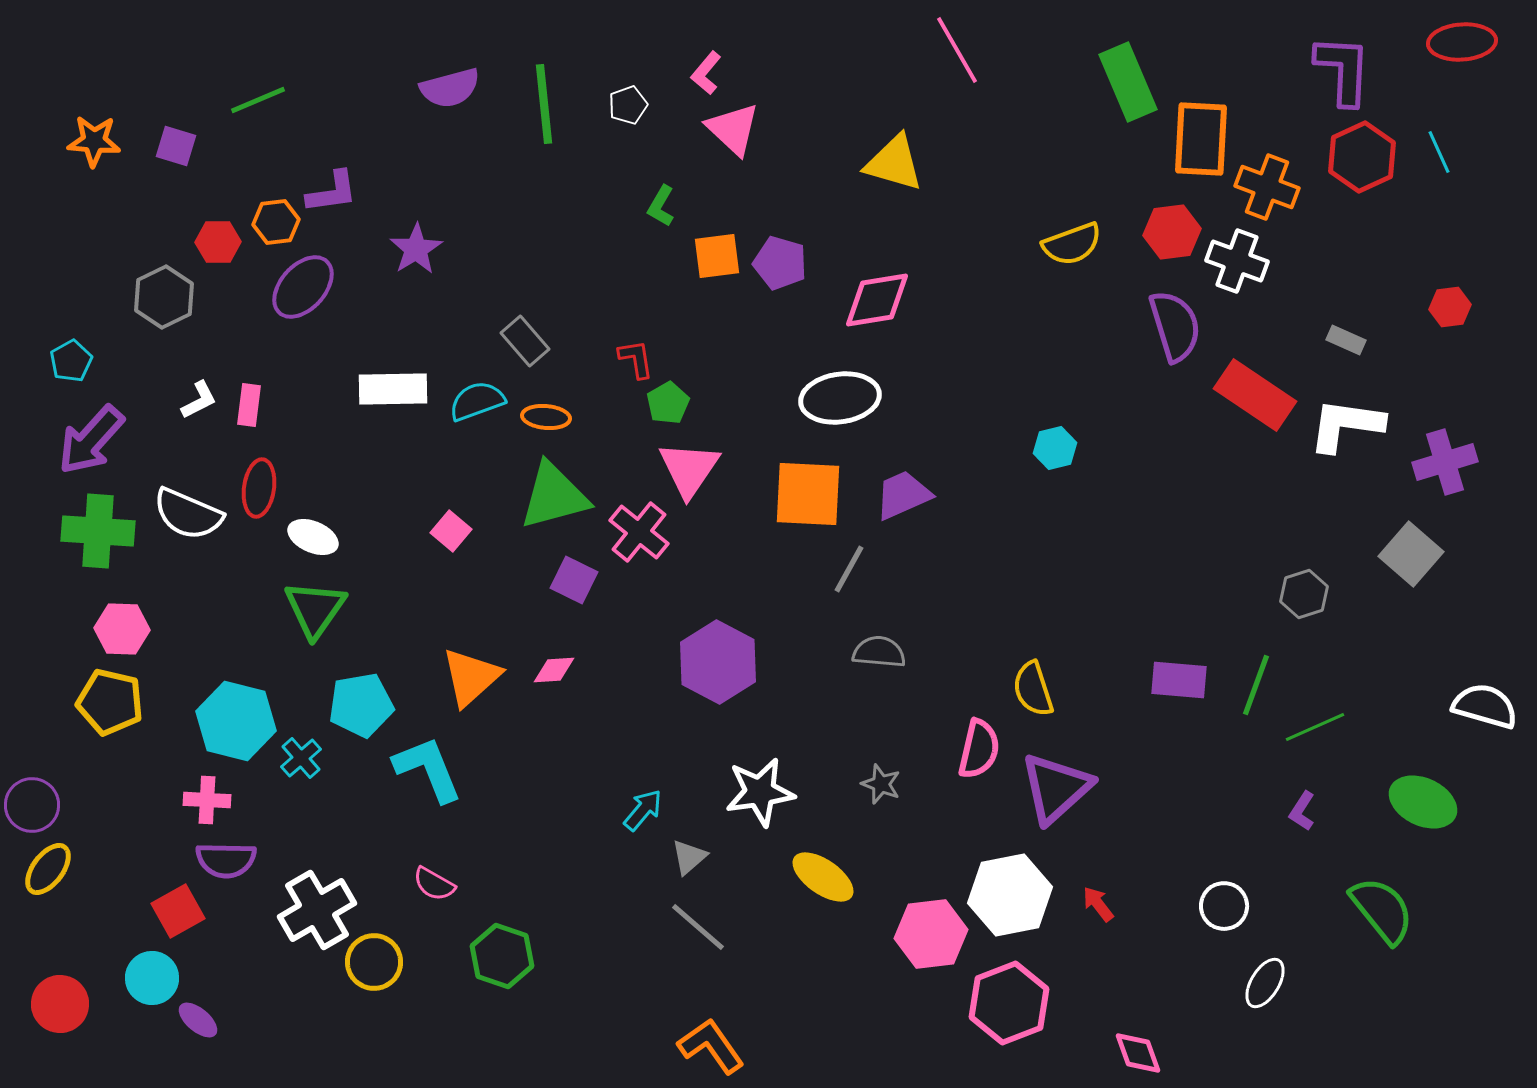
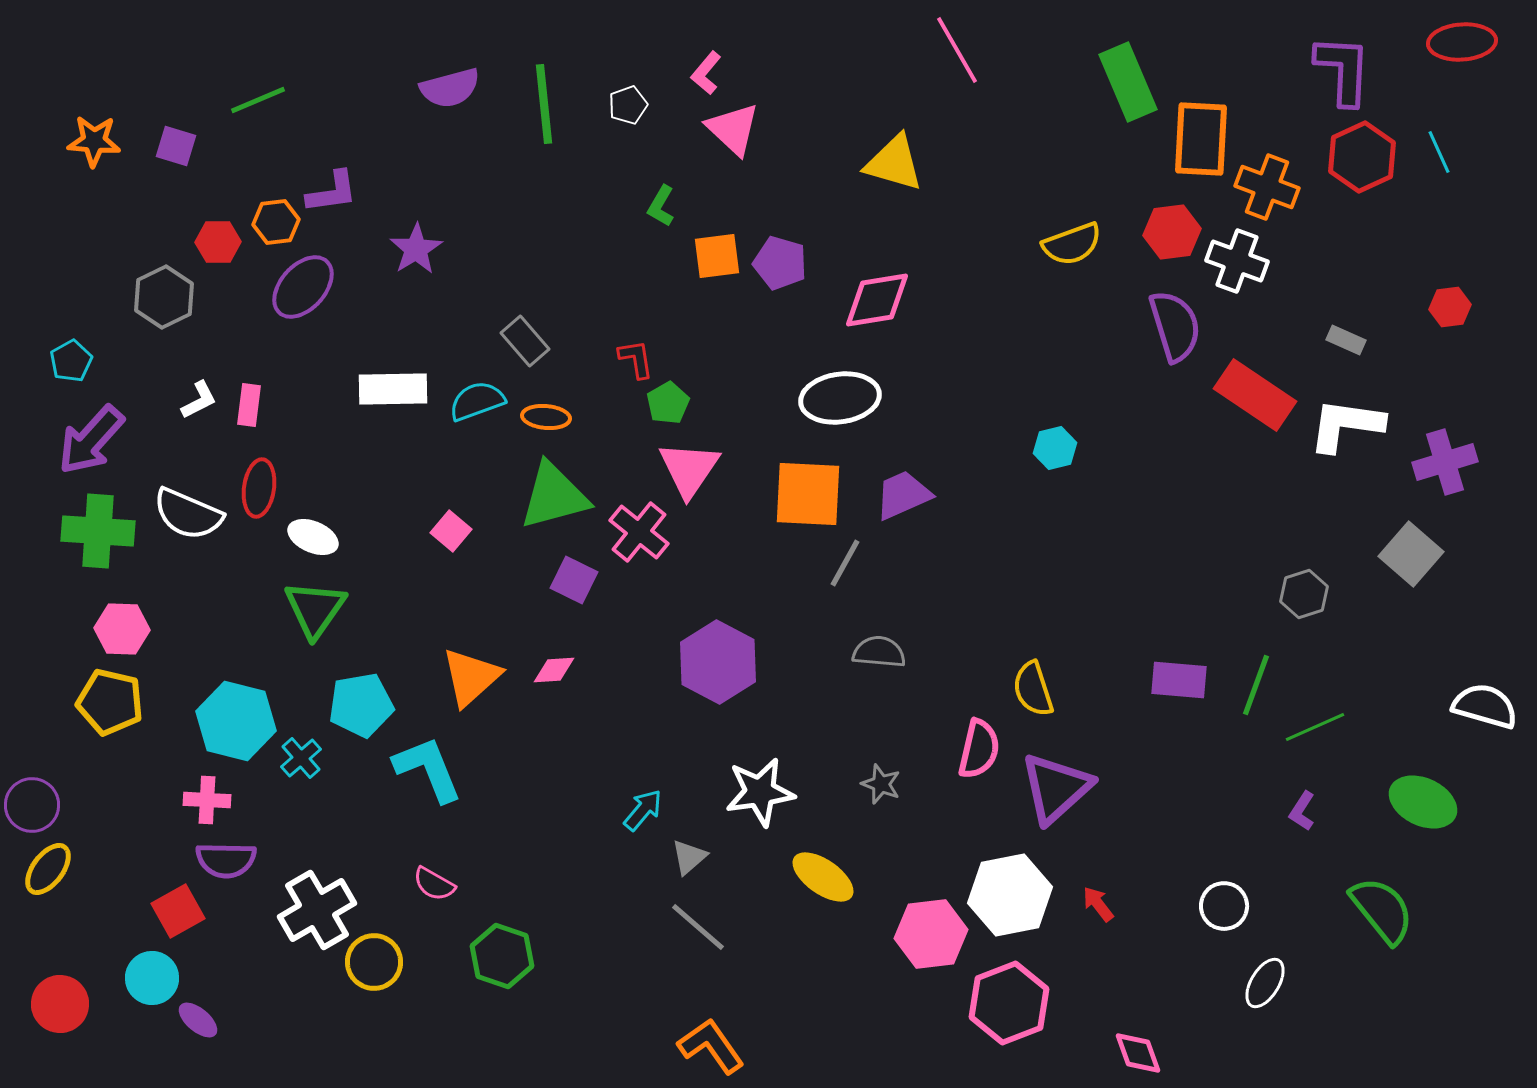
gray line at (849, 569): moved 4 px left, 6 px up
